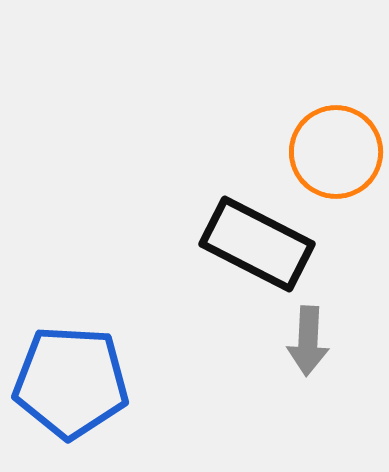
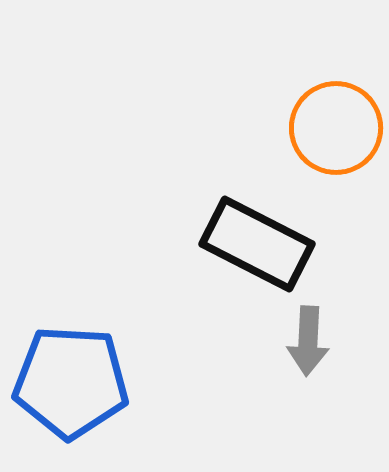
orange circle: moved 24 px up
